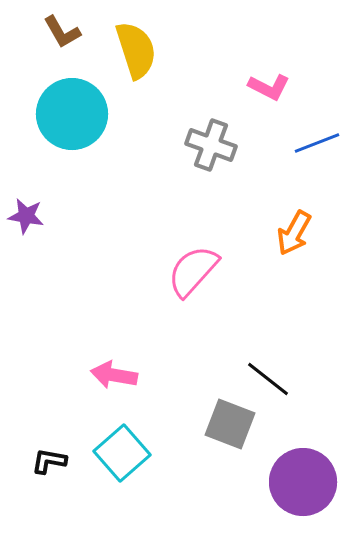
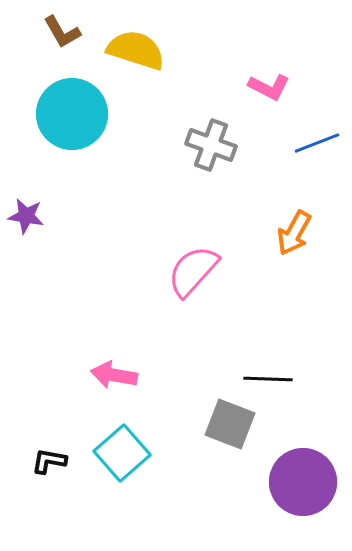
yellow semicircle: rotated 54 degrees counterclockwise
black line: rotated 36 degrees counterclockwise
